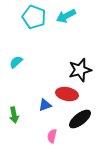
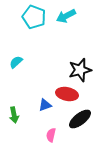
pink semicircle: moved 1 px left, 1 px up
